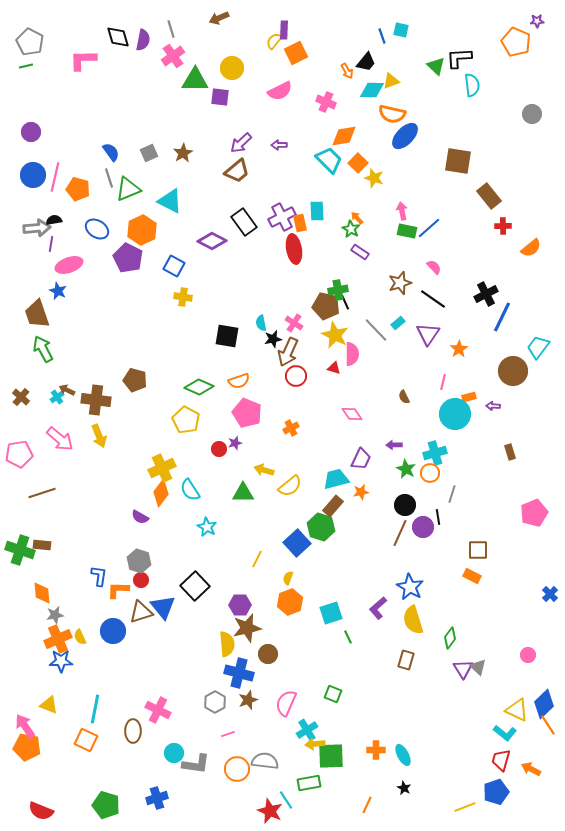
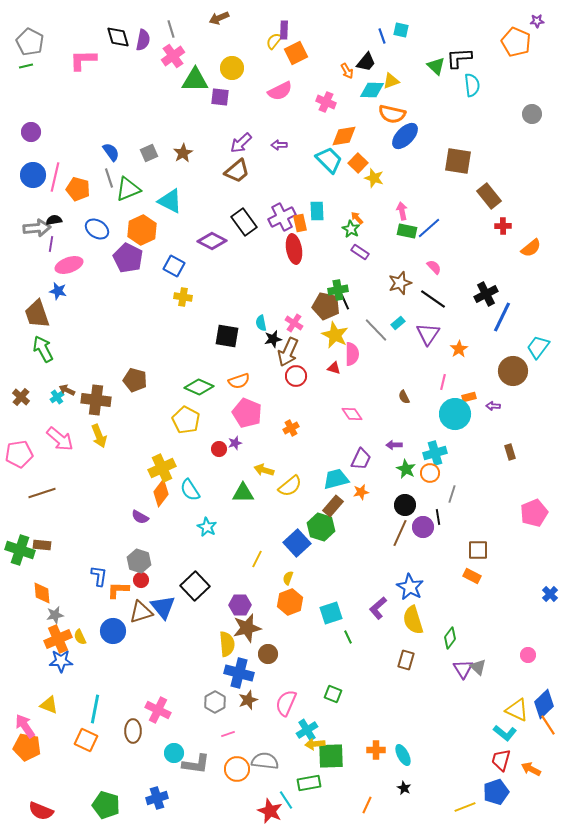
blue star at (58, 291): rotated 12 degrees counterclockwise
